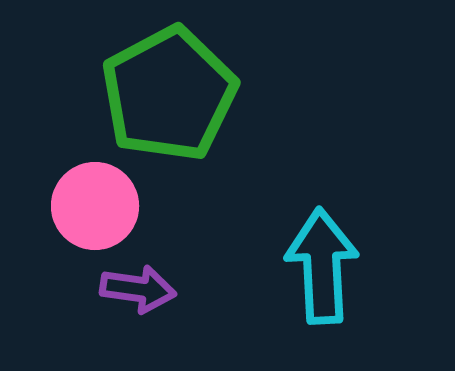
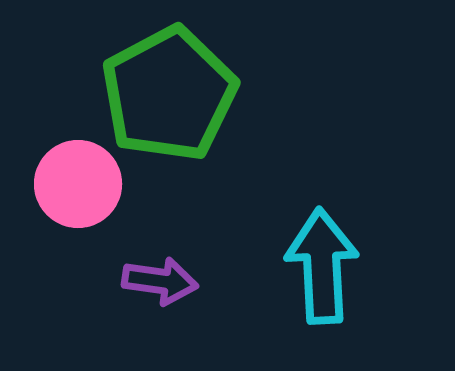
pink circle: moved 17 px left, 22 px up
purple arrow: moved 22 px right, 8 px up
